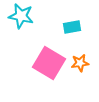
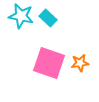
cyan rectangle: moved 24 px left, 9 px up; rotated 54 degrees clockwise
pink square: rotated 12 degrees counterclockwise
